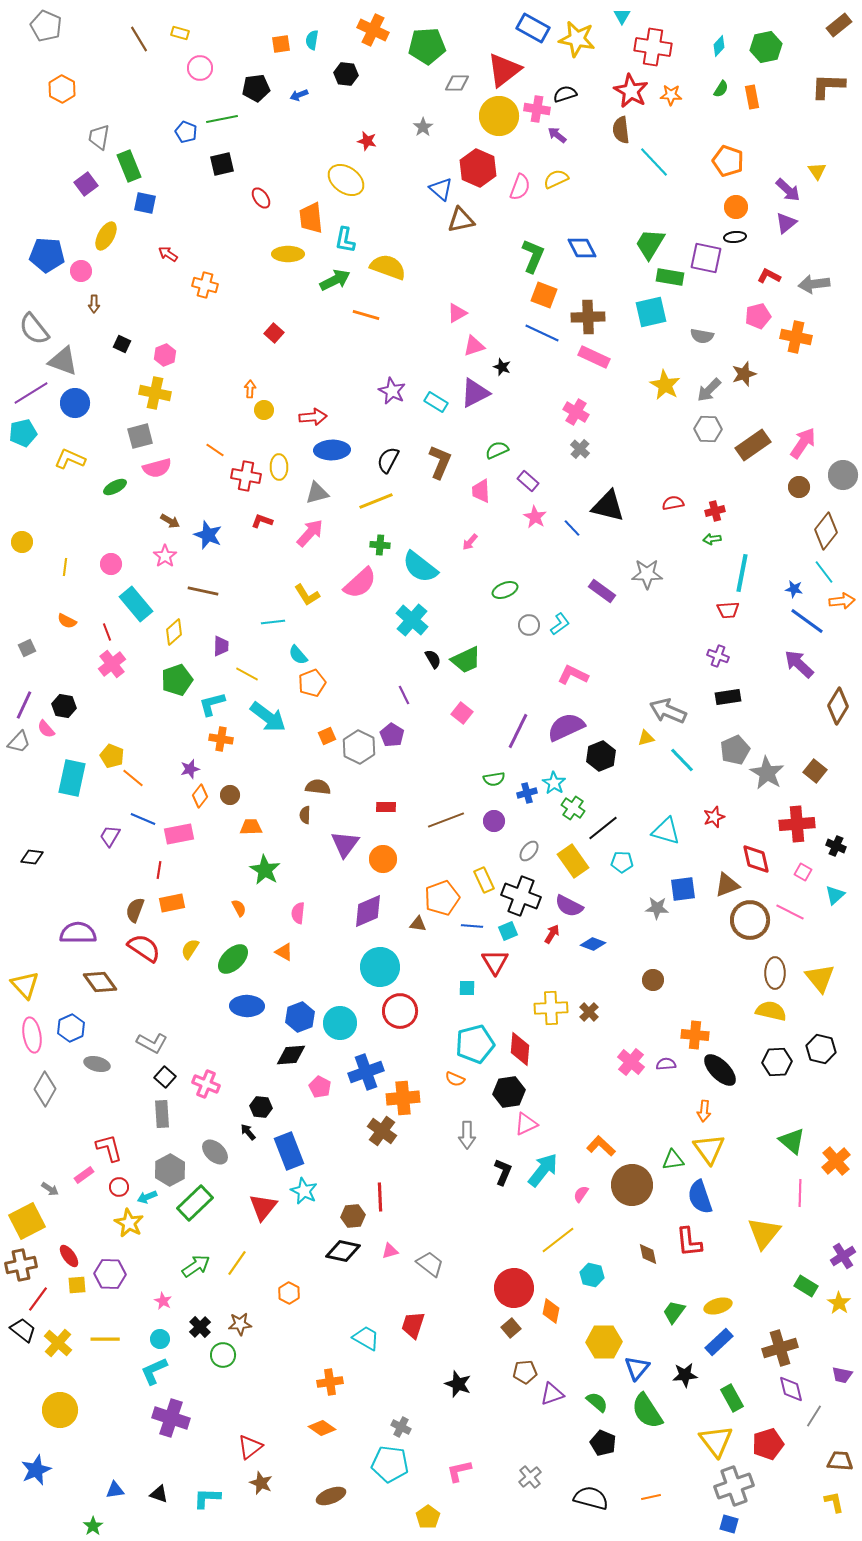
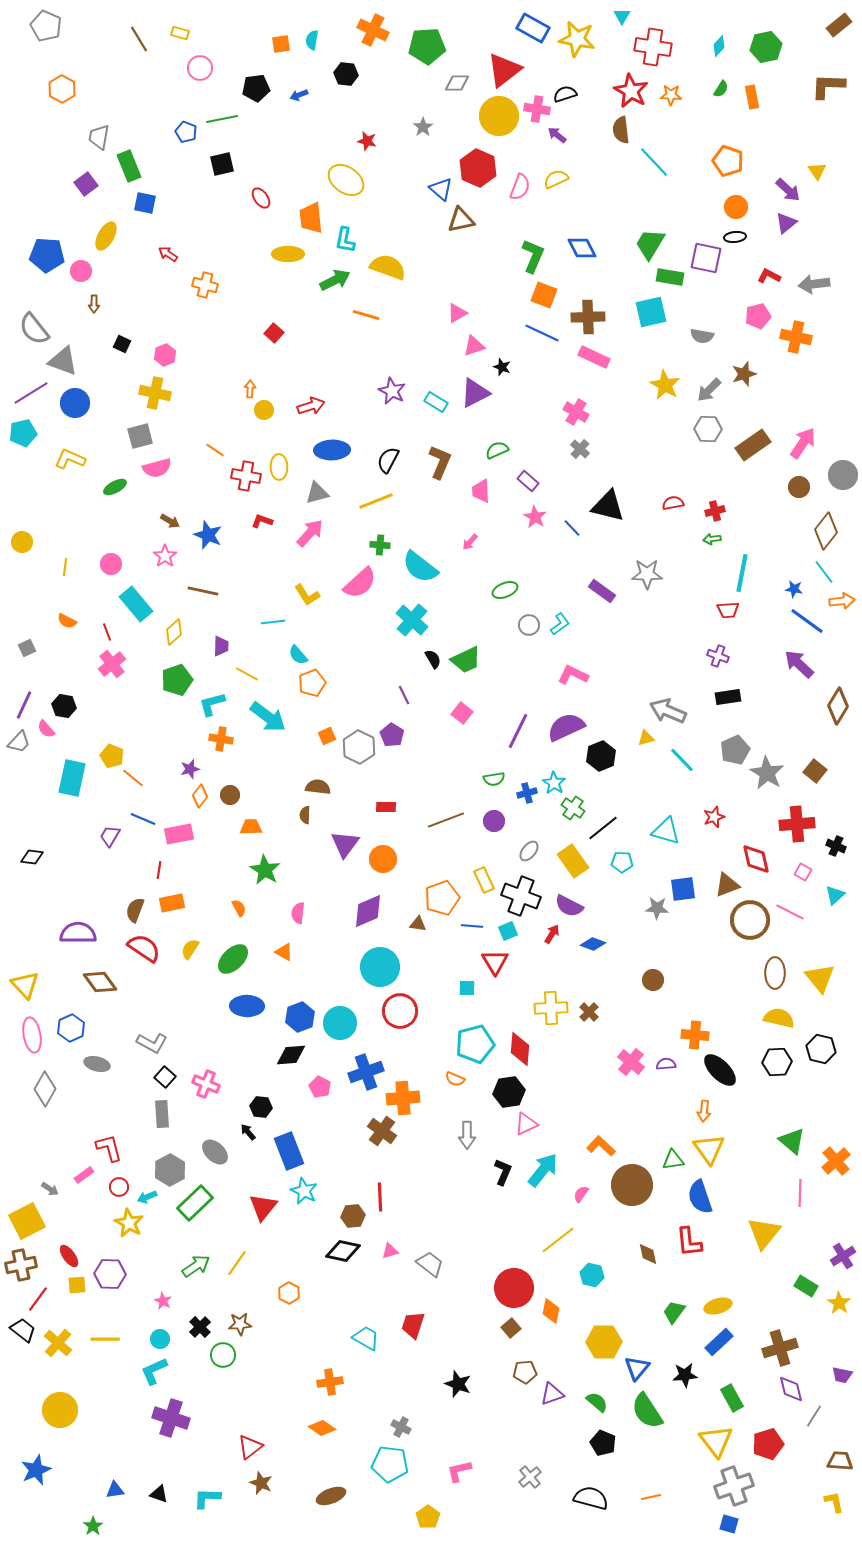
red arrow at (313, 417): moved 2 px left, 11 px up; rotated 12 degrees counterclockwise
yellow semicircle at (771, 1011): moved 8 px right, 7 px down
